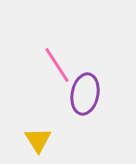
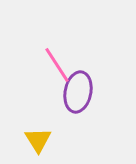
purple ellipse: moved 7 px left, 2 px up
